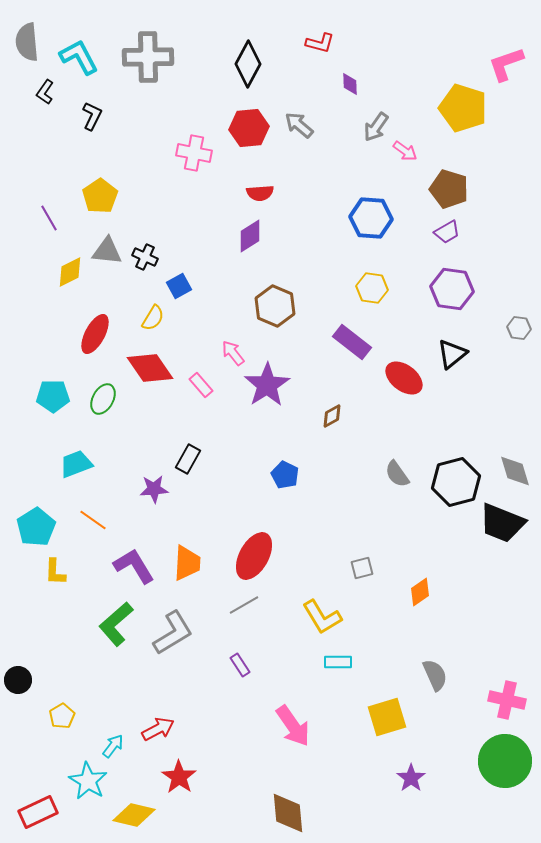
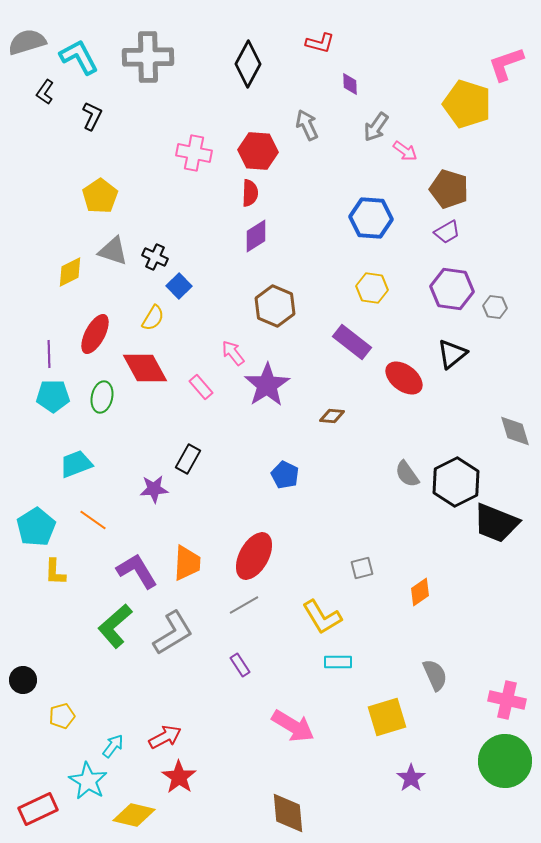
gray semicircle at (27, 42): rotated 78 degrees clockwise
yellow pentagon at (463, 108): moved 4 px right, 4 px up
gray arrow at (299, 125): moved 8 px right; rotated 24 degrees clockwise
red hexagon at (249, 128): moved 9 px right, 23 px down; rotated 9 degrees clockwise
red semicircle at (260, 193): moved 10 px left; rotated 84 degrees counterclockwise
purple line at (49, 218): moved 136 px down; rotated 28 degrees clockwise
purple diamond at (250, 236): moved 6 px right
gray triangle at (107, 251): moved 6 px right; rotated 12 degrees clockwise
black cross at (145, 257): moved 10 px right
blue square at (179, 286): rotated 15 degrees counterclockwise
gray hexagon at (519, 328): moved 24 px left, 21 px up
red diamond at (150, 368): moved 5 px left; rotated 6 degrees clockwise
pink rectangle at (201, 385): moved 2 px down
green ellipse at (103, 399): moved 1 px left, 2 px up; rotated 16 degrees counterclockwise
brown diamond at (332, 416): rotated 35 degrees clockwise
gray diamond at (515, 471): moved 40 px up
gray semicircle at (397, 474): moved 10 px right
black hexagon at (456, 482): rotated 12 degrees counterclockwise
black trapezoid at (502, 523): moved 6 px left
purple L-shape at (134, 566): moved 3 px right, 5 px down
green L-shape at (116, 624): moved 1 px left, 2 px down
black circle at (18, 680): moved 5 px right
yellow pentagon at (62, 716): rotated 15 degrees clockwise
pink arrow at (293, 726): rotated 24 degrees counterclockwise
red arrow at (158, 729): moved 7 px right, 8 px down
red rectangle at (38, 812): moved 3 px up
